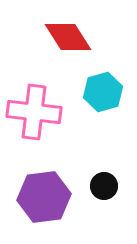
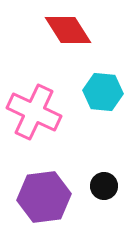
red diamond: moved 7 px up
cyan hexagon: rotated 21 degrees clockwise
pink cross: rotated 18 degrees clockwise
